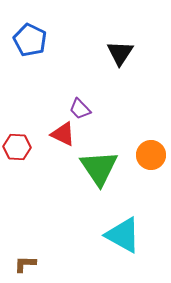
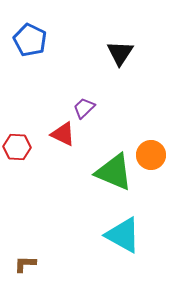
purple trapezoid: moved 4 px right, 1 px up; rotated 90 degrees clockwise
green triangle: moved 15 px right, 4 px down; rotated 33 degrees counterclockwise
